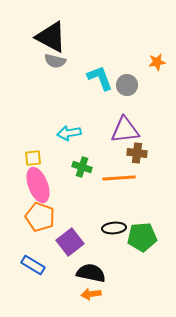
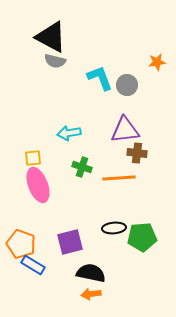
orange pentagon: moved 19 px left, 27 px down
purple square: rotated 24 degrees clockwise
